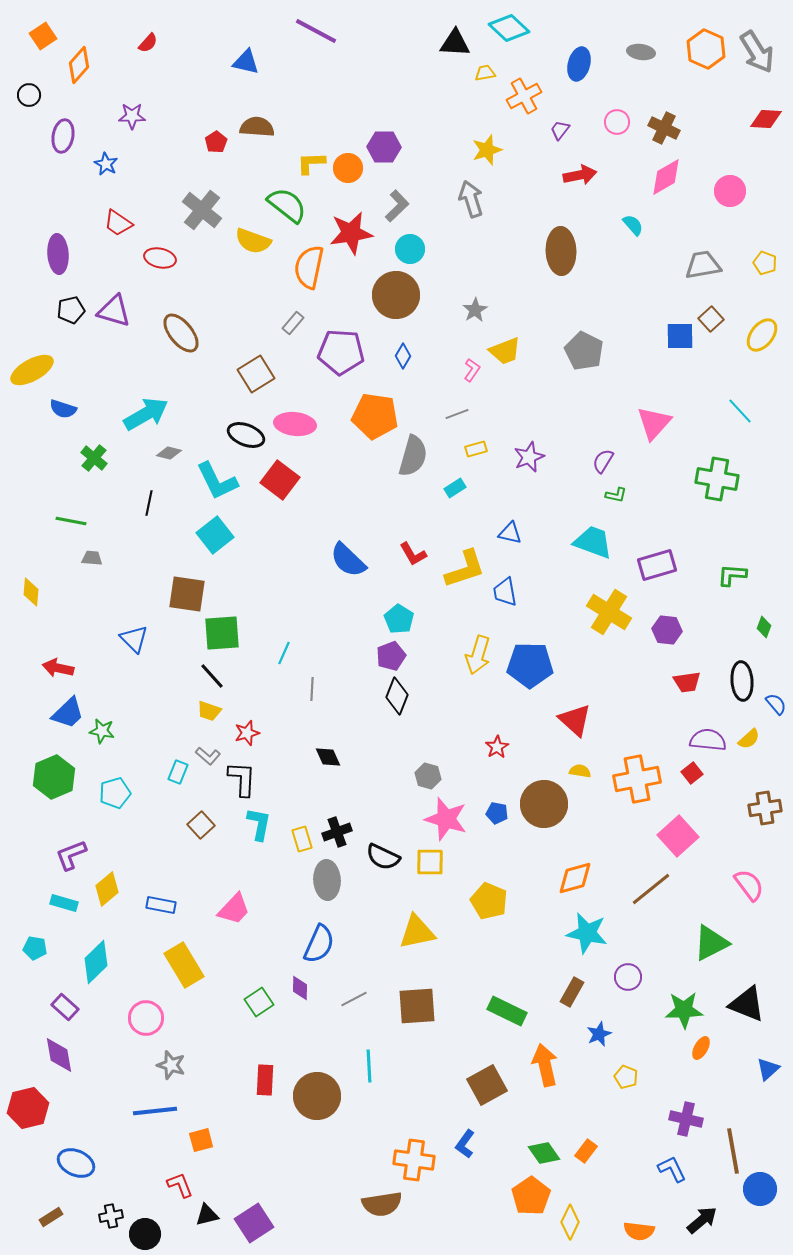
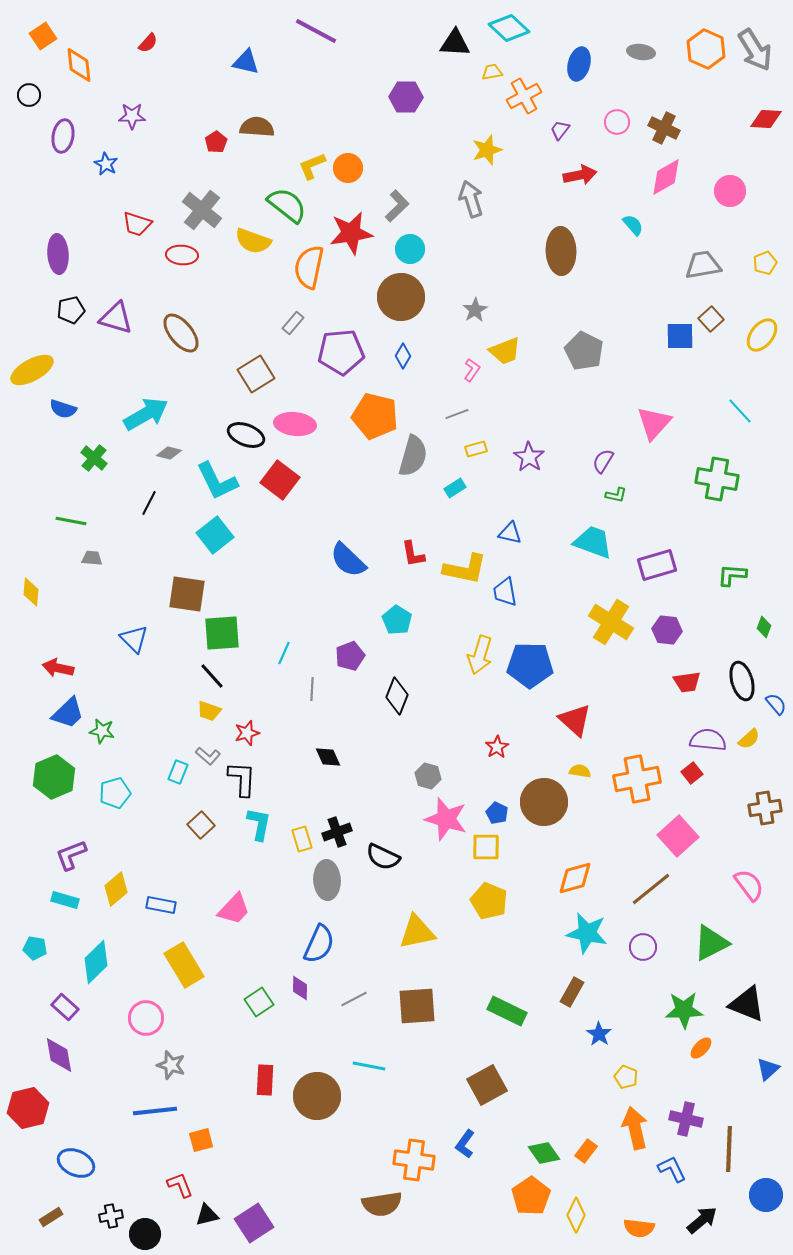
gray arrow at (757, 52): moved 2 px left, 2 px up
orange diamond at (79, 65): rotated 48 degrees counterclockwise
yellow trapezoid at (485, 73): moved 7 px right, 1 px up
purple hexagon at (384, 147): moved 22 px right, 50 px up
yellow L-shape at (311, 163): moved 1 px right, 3 px down; rotated 20 degrees counterclockwise
red trapezoid at (118, 223): moved 19 px right, 1 px down; rotated 16 degrees counterclockwise
red ellipse at (160, 258): moved 22 px right, 3 px up; rotated 8 degrees counterclockwise
yellow pentagon at (765, 263): rotated 30 degrees clockwise
brown circle at (396, 295): moved 5 px right, 2 px down
purple triangle at (114, 311): moved 2 px right, 7 px down
purple pentagon at (341, 352): rotated 9 degrees counterclockwise
orange pentagon at (375, 416): rotated 6 degrees clockwise
purple star at (529, 457): rotated 16 degrees counterclockwise
black line at (149, 503): rotated 15 degrees clockwise
red L-shape at (413, 554): rotated 20 degrees clockwise
yellow L-shape at (465, 569): rotated 30 degrees clockwise
yellow cross at (609, 612): moved 2 px right, 10 px down
cyan pentagon at (399, 619): moved 2 px left, 1 px down
yellow arrow at (478, 655): moved 2 px right
purple pentagon at (391, 656): moved 41 px left
black ellipse at (742, 681): rotated 12 degrees counterclockwise
brown circle at (544, 804): moved 2 px up
blue pentagon at (497, 813): rotated 15 degrees clockwise
yellow square at (430, 862): moved 56 px right, 15 px up
yellow diamond at (107, 889): moved 9 px right
cyan rectangle at (64, 903): moved 1 px right, 3 px up
purple circle at (628, 977): moved 15 px right, 30 px up
blue star at (599, 1034): rotated 15 degrees counterclockwise
orange ellipse at (701, 1048): rotated 15 degrees clockwise
orange arrow at (545, 1065): moved 90 px right, 63 px down
cyan line at (369, 1066): rotated 76 degrees counterclockwise
brown line at (733, 1151): moved 4 px left, 2 px up; rotated 12 degrees clockwise
blue circle at (760, 1189): moved 6 px right, 6 px down
yellow diamond at (570, 1222): moved 6 px right, 7 px up
orange semicircle at (639, 1231): moved 3 px up
